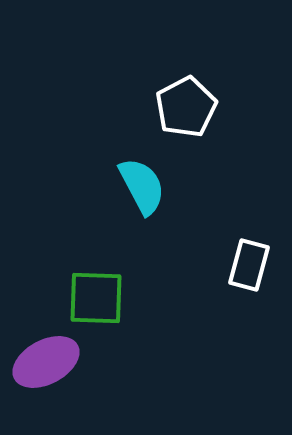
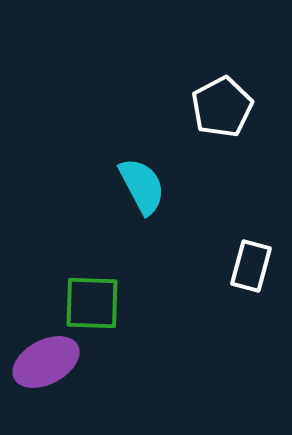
white pentagon: moved 36 px right
white rectangle: moved 2 px right, 1 px down
green square: moved 4 px left, 5 px down
